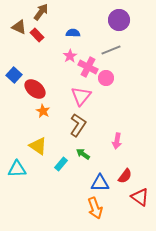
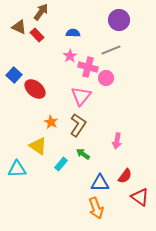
pink cross: rotated 12 degrees counterclockwise
orange star: moved 8 px right, 11 px down
orange arrow: moved 1 px right
